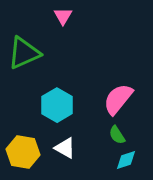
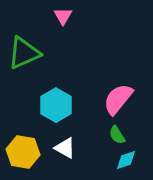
cyan hexagon: moved 1 px left
